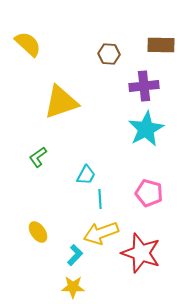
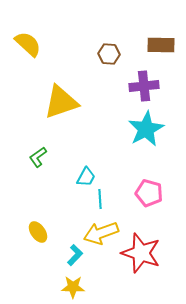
cyan trapezoid: moved 2 px down
